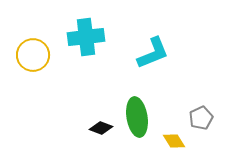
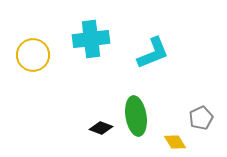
cyan cross: moved 5 px right, 2 px down
green ellipse: moved 1 px left, 1 px up
yellow diamond: moved 1 px right, 1 px down
